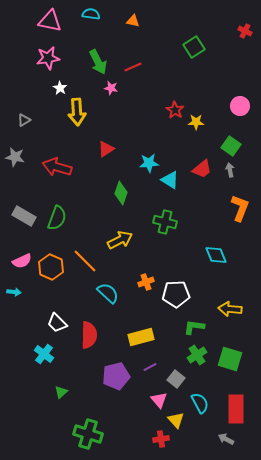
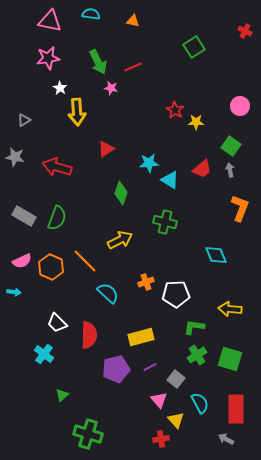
purple pentagon at (116, 376): moved 7 px up
green triangle at (61, 392): moved 1 px right, 3 px down
